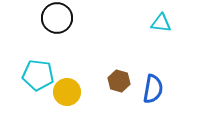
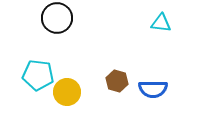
brown hexagon: moved 2 px left
blue semicircle: rotated 80 degrees clockwise
